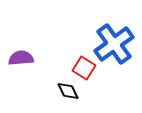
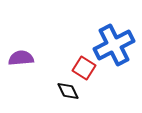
blue cross: moved 1 px down; rotated 9 degrees clockwise
